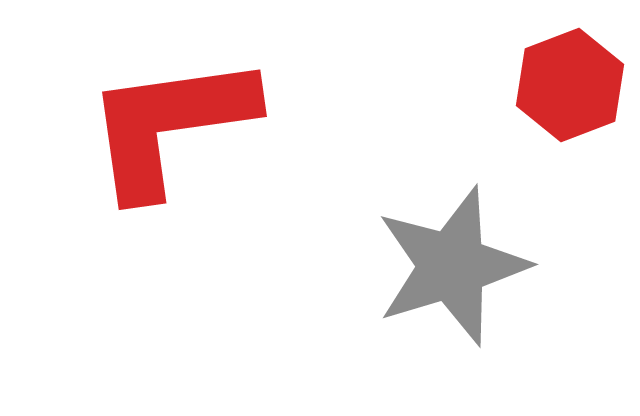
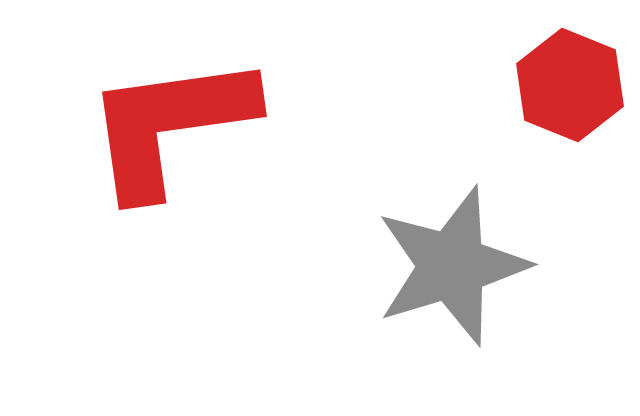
red hexagon: rotated 17 degrees counterclockwise
